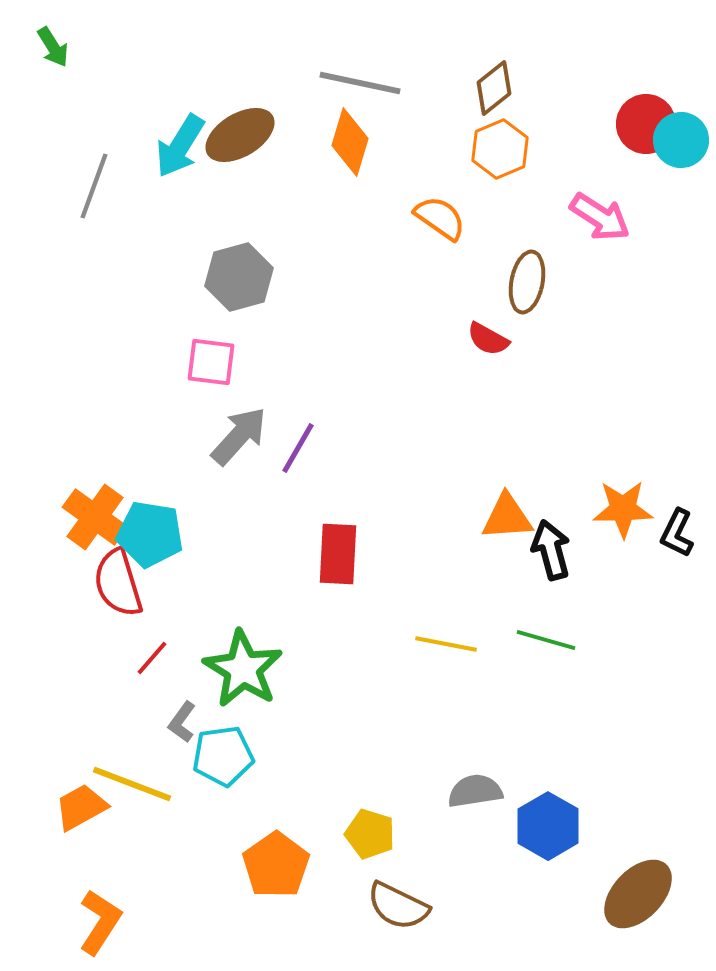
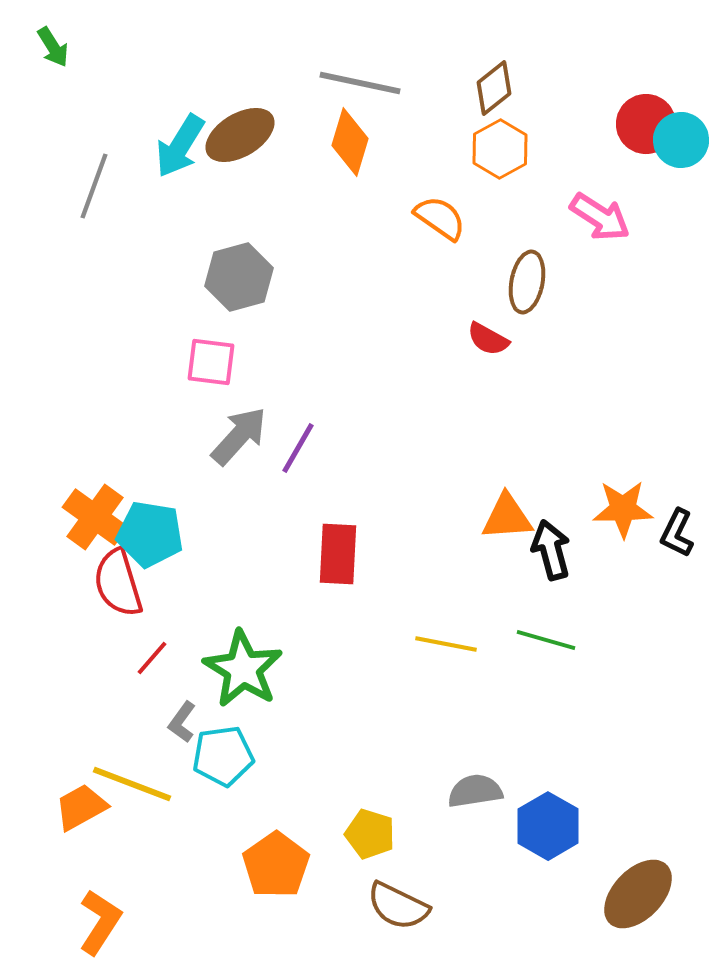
orange hexagon at (500, 149): rotated 6 degrees counterclockwise
